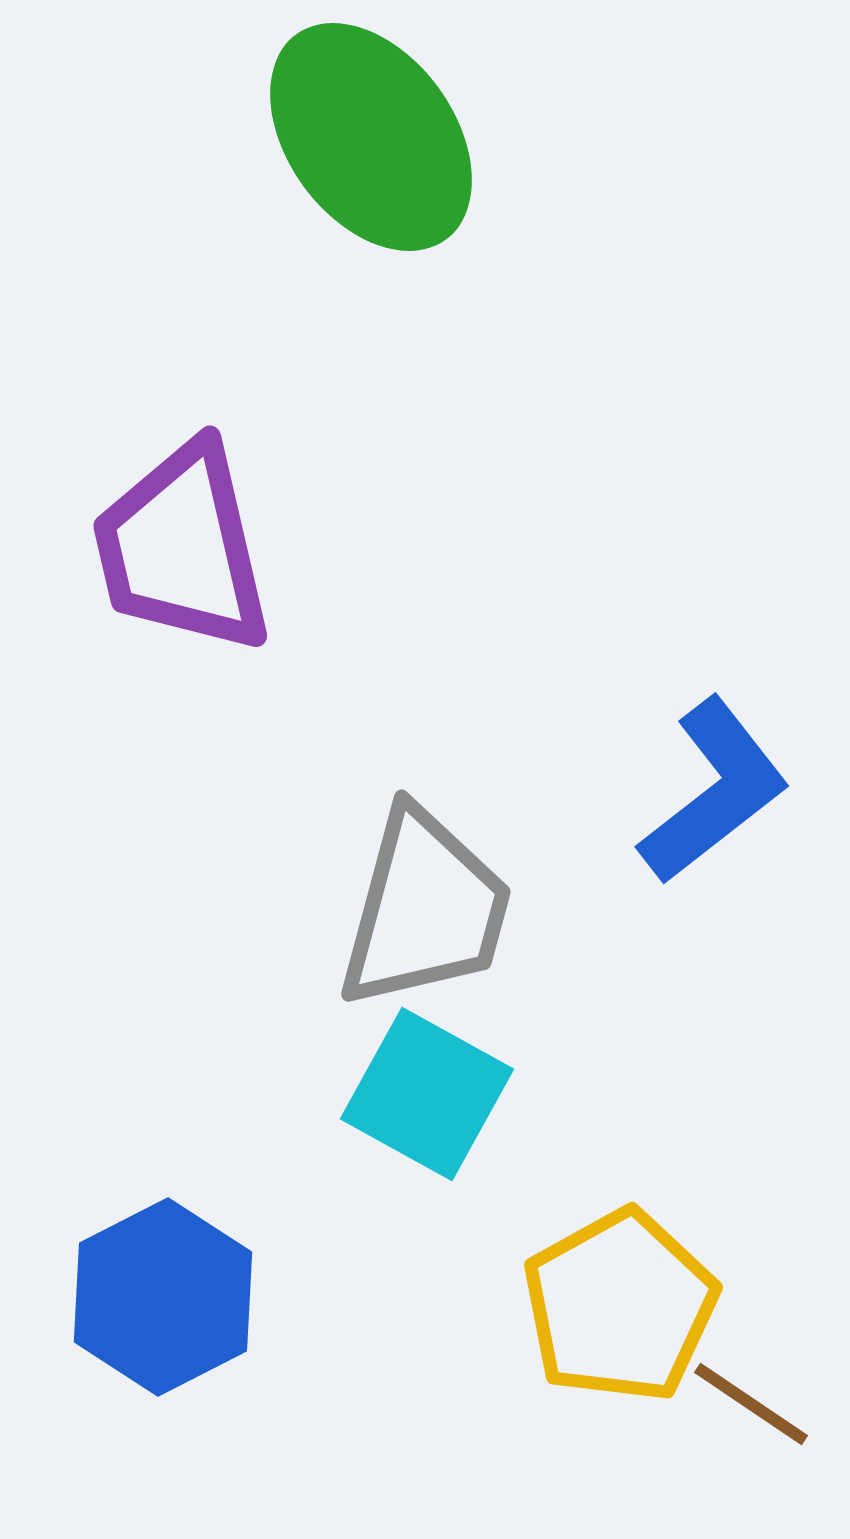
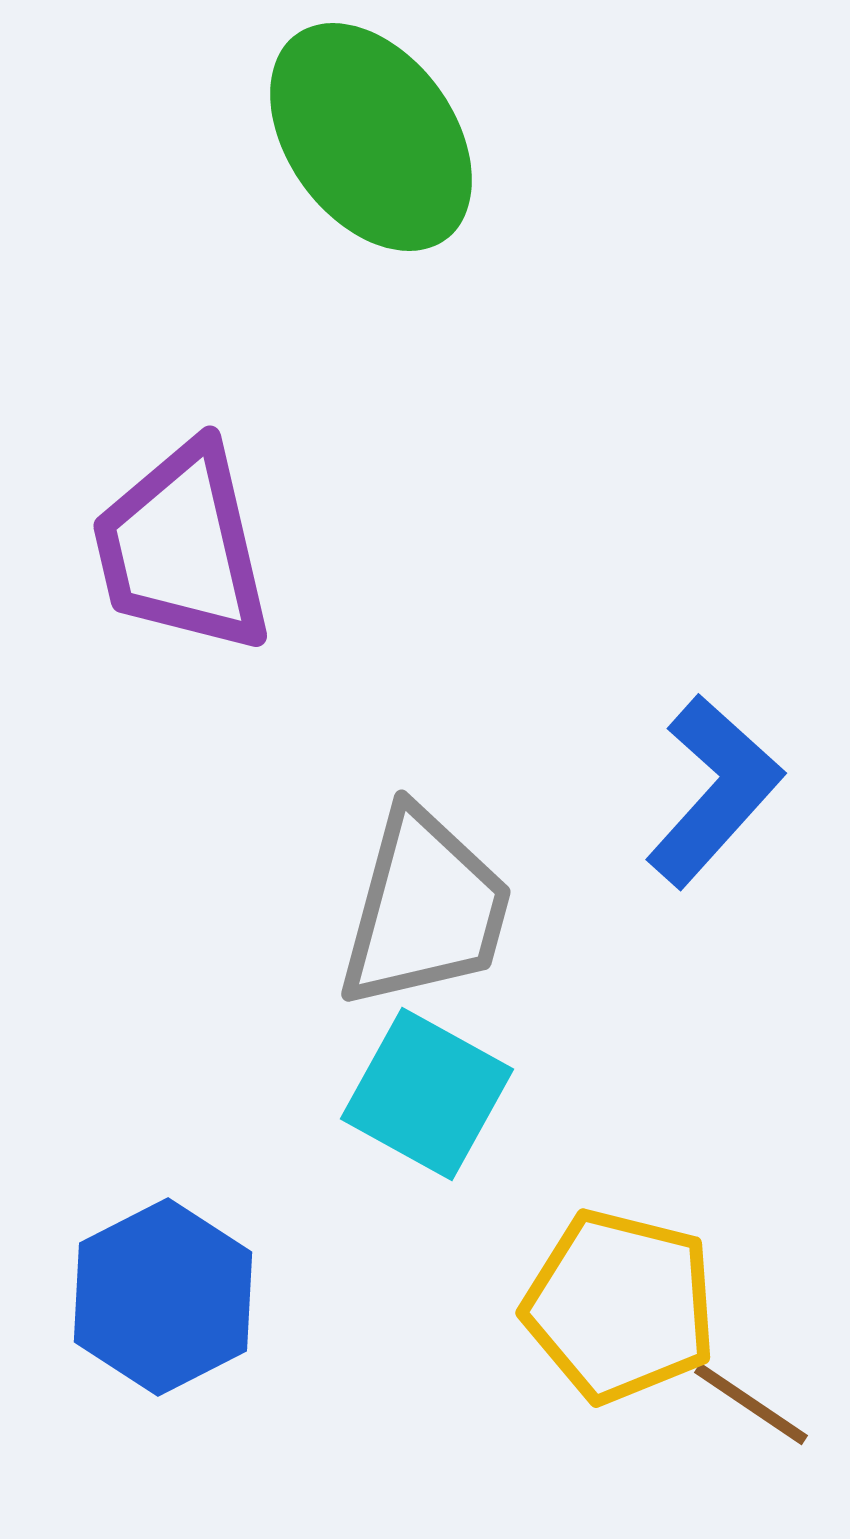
blue L-shape: rotated 10 degrees counterclockwise
yellow pentagon: rotated 29 degrees counterclockwise
